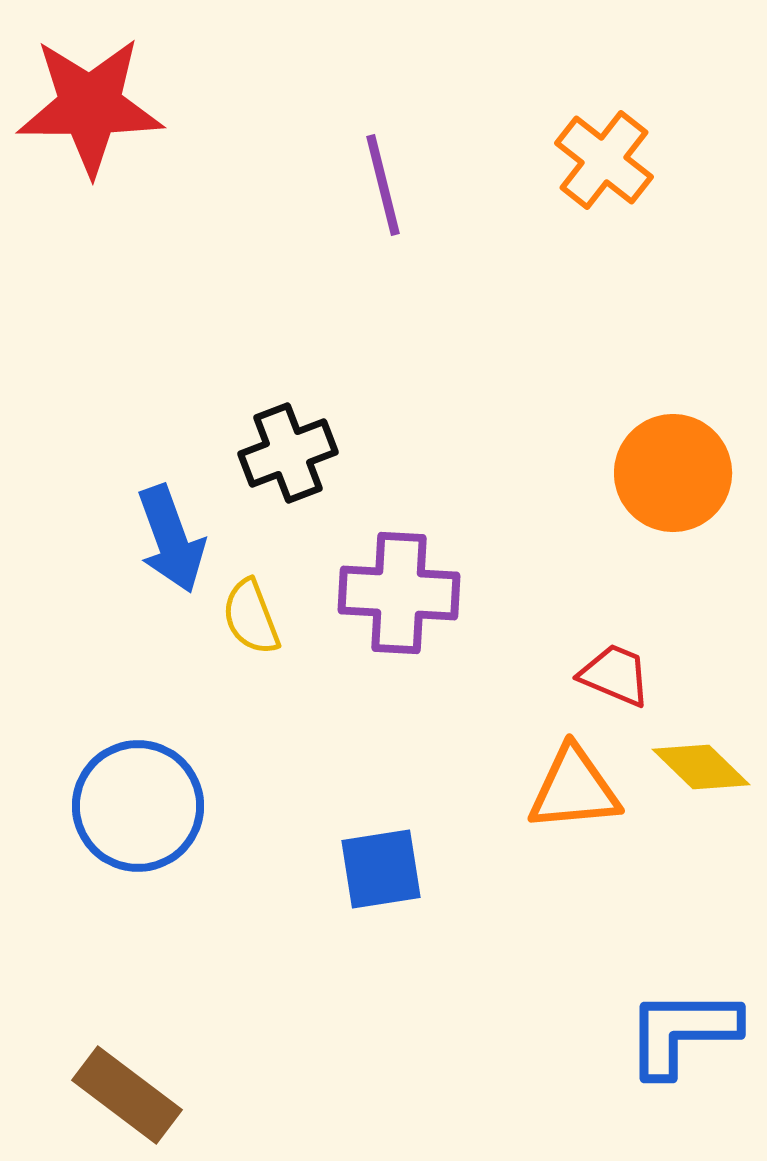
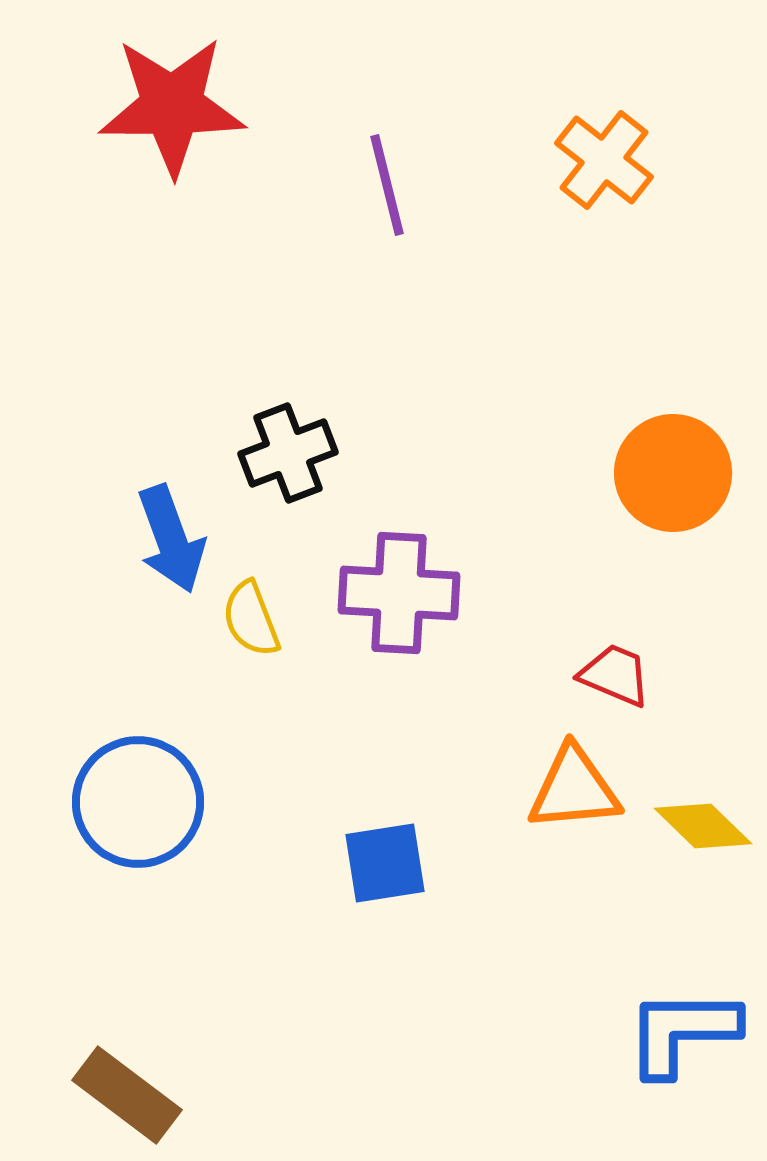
red star: moved 82 px right
purple line: moved 4 px right
yellow semicircle: moved 2 px down
yellow diamond: moved 2 px right, 59 px down
blue circle: moved 4 px up
blue square: moved 4 px right, 6 px up
